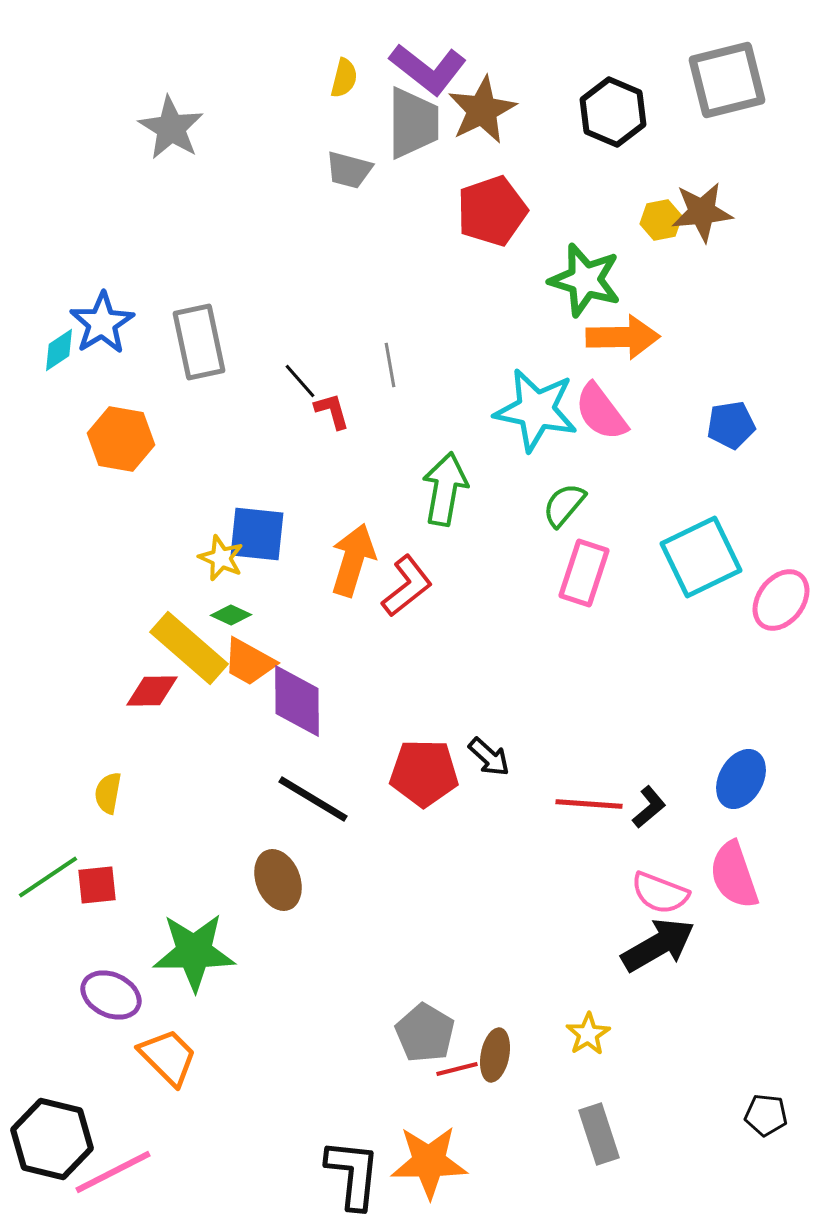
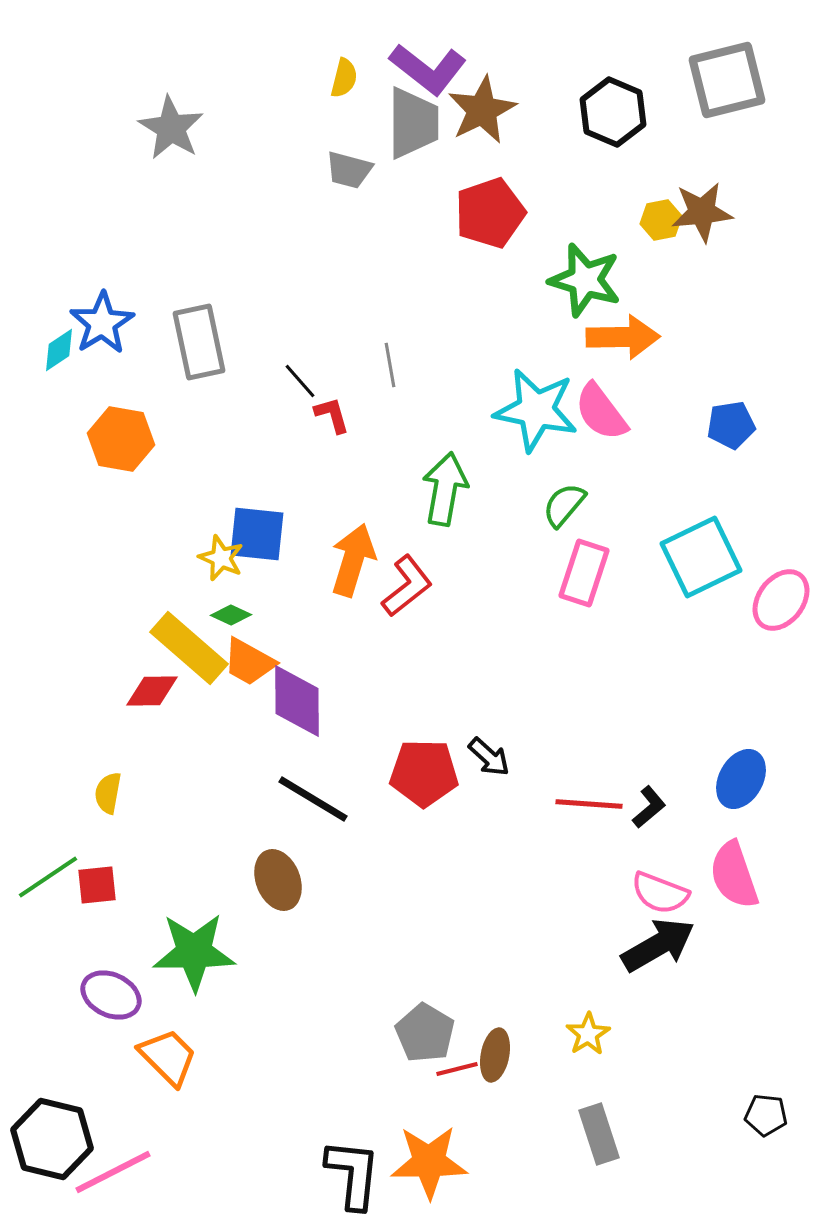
red pentagon at (492, 211): moved 2 px left, 2 px down
red L-shape at (332, 411): moved 4 px down
